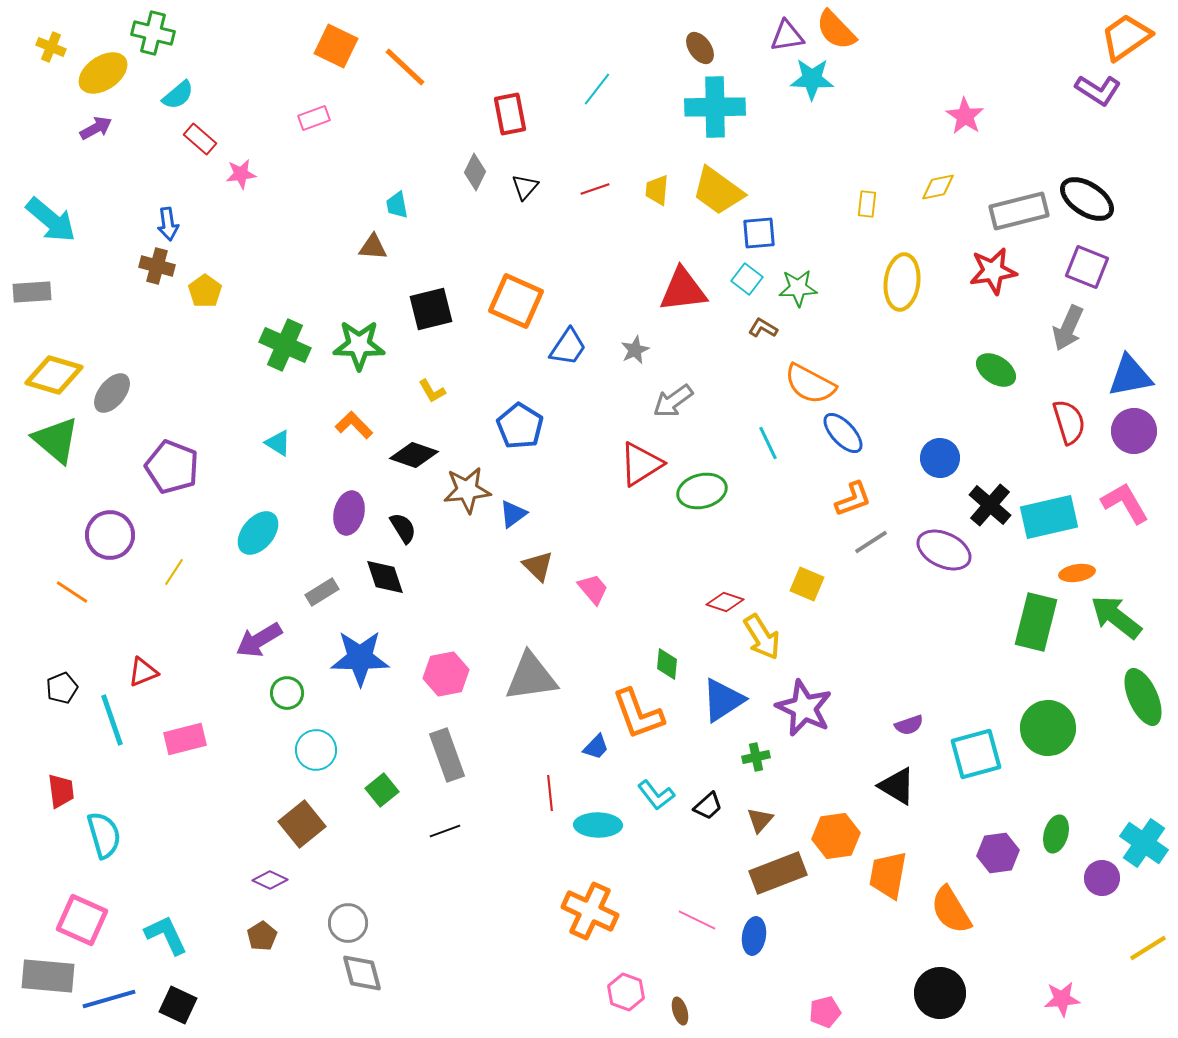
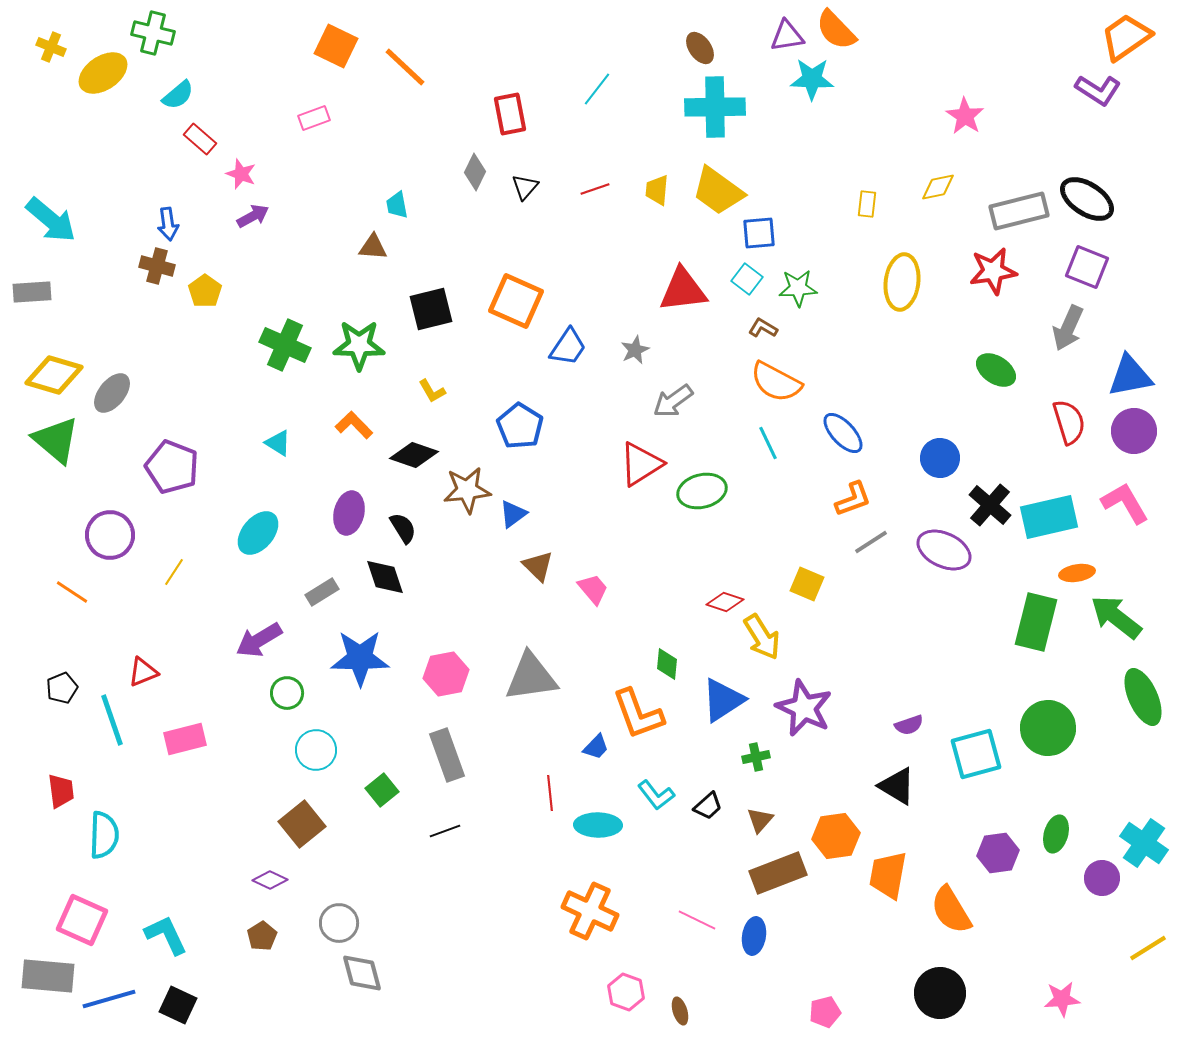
purple arrow at (96, 128): moved 157 px right, 88 px down
pink star at (241, 174): rotated 28 degrees clockwise
orange semicircle at (810, 384): moved 34 px left, 2 px up
cyan semicircle at (104, 835): rotated 18 degrees clockwise
gray circle at (348, 923): moved 9 px left
